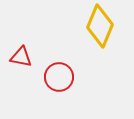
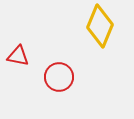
red triangle: moved 3 px left, 1 px up
